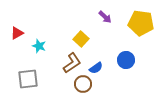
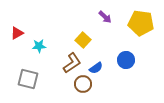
yellow square: moved 2 px right, 1 px down
cyan star: rotated 24 degrees counterclockwise
gray square: rotated 20 degrees clockwise
